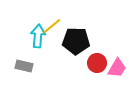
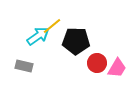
cyan arrow: rotated 50 degrees clockwise
